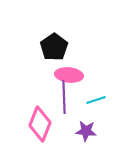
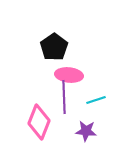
pink diamond: moved 1 px left, 2 px up
